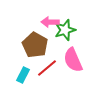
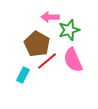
pink arrow: moved 5 px up
green star: moved 4 px right
brown pentagon: moved 2 px right, 1 px up
red line: moved 7 px up
